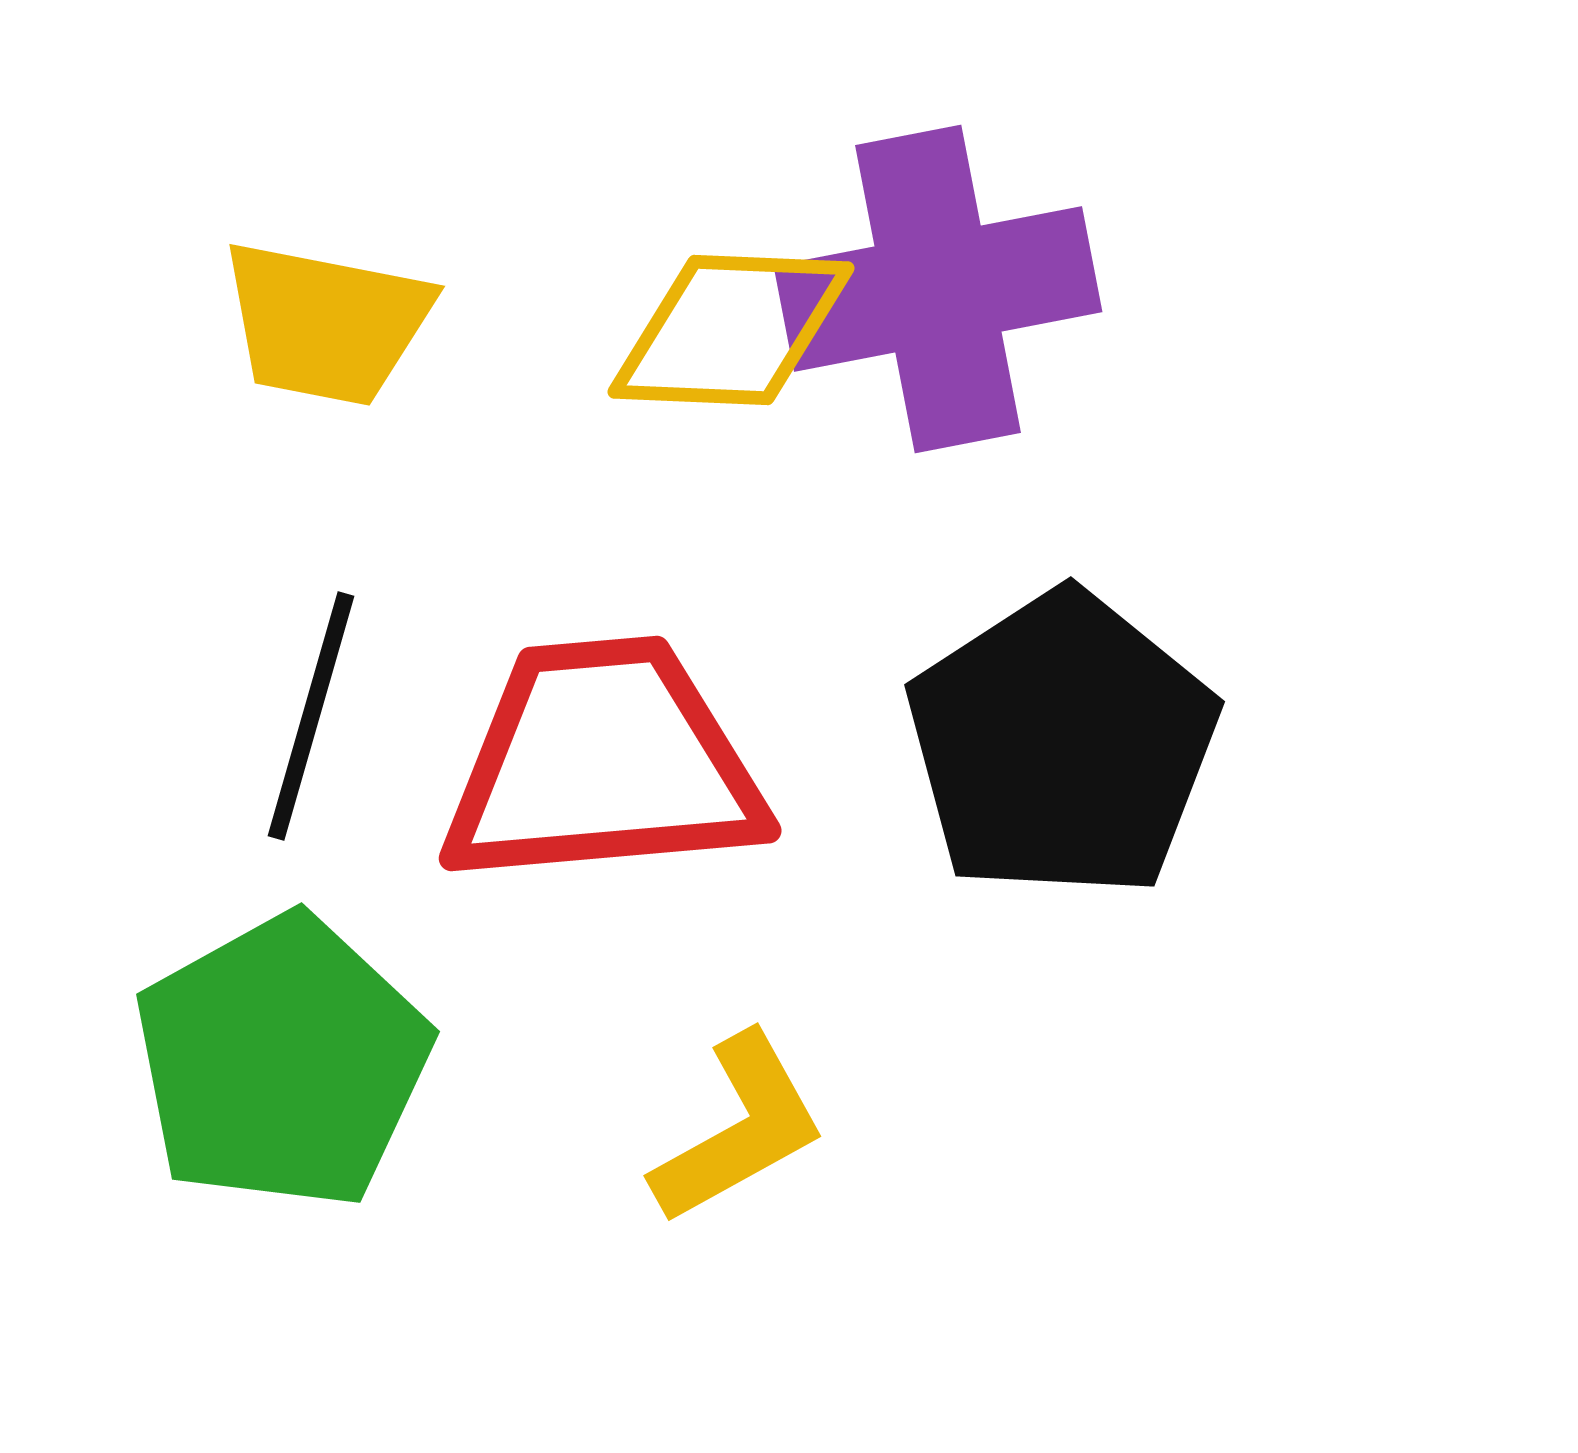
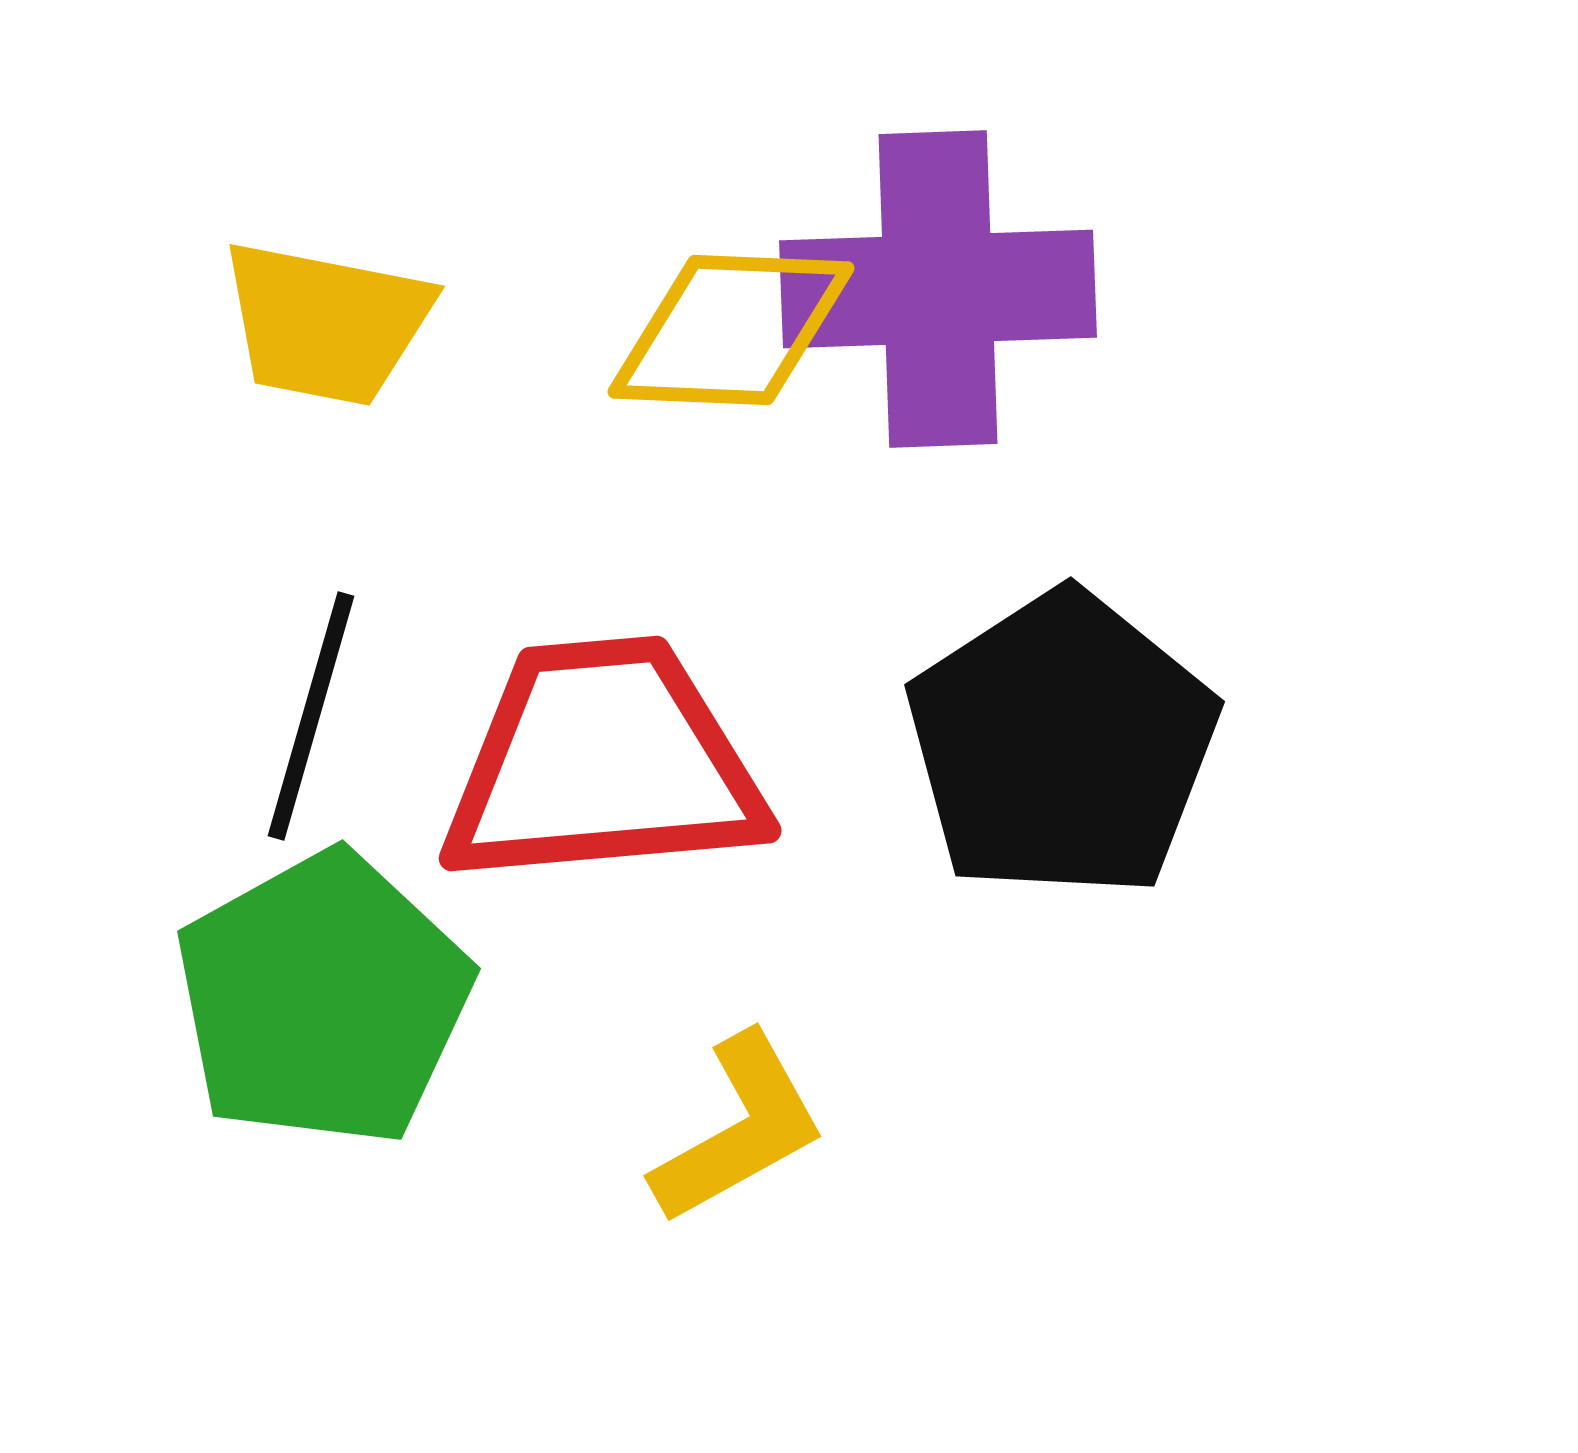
purple cross: rotated 9 degrees clockwise
green pentagon: moved 41 px right, 63 px up
